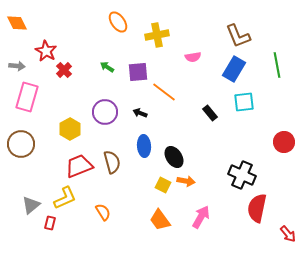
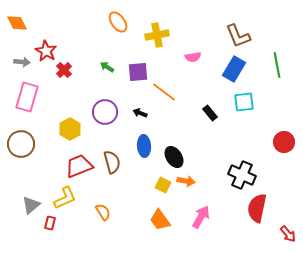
gray arrow: moved 5 px right, 4 px up
